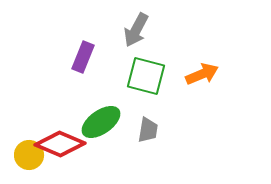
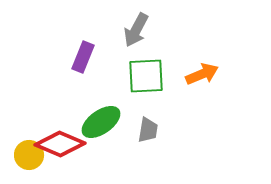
green square: rotated 18 degrees counterclockwise
